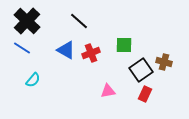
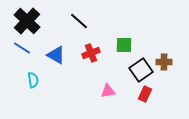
blue triangle: moved 10 px left, 5 px down
brown cross: rotated 14 degrees counterclockwise
cyan semicircle: rotated 49 degrees counterclockwise
